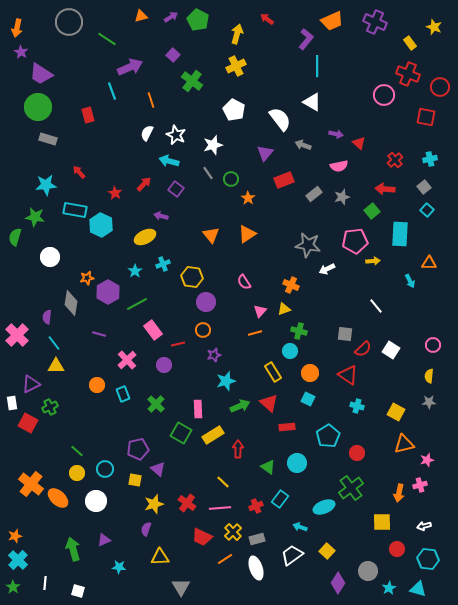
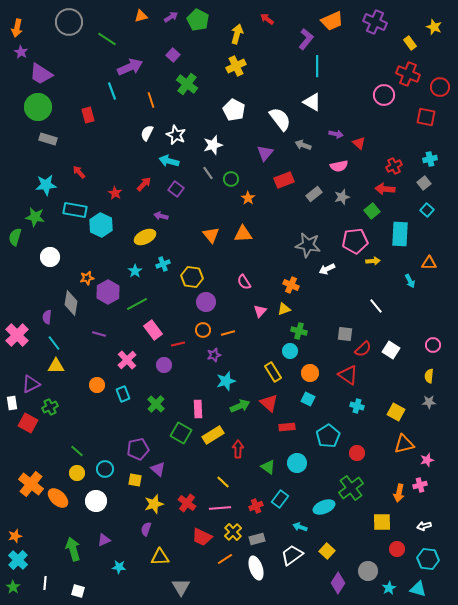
green cross at (192, 81): moved 5 px left, 3 px down
red cross at (395, 160): moved 1 px left, 6 px down; rotated 14 degrees clockwise
gray square at (424, 187): moved 4 px up
orange triangle at (247, 234): moved 4 px left; rotated 30 degrees clockwise
orange line at (255, 333): moved 27 px left
